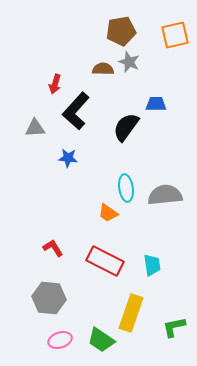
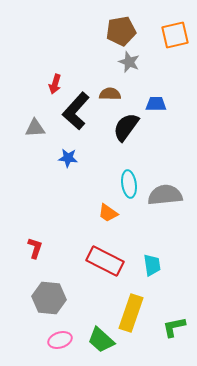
brown semicircle: moved 7 px right, 25 px down
cyan ellipse: moved 3 px right, 4 px up
red L-shape: moved 18 px left; rotated 50 degrees clockwise
green trapezoid: rotated 8 degrees clockwise
